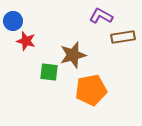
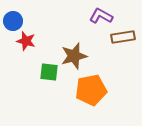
brown star: moved 1 px right, 1 px down
